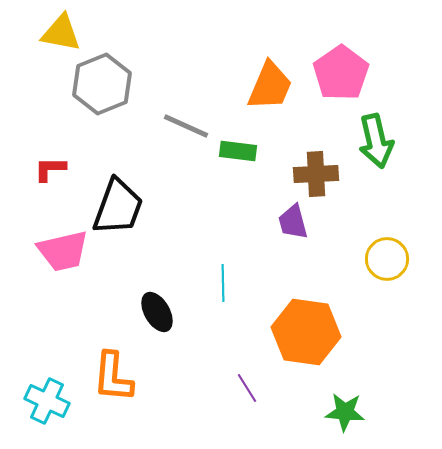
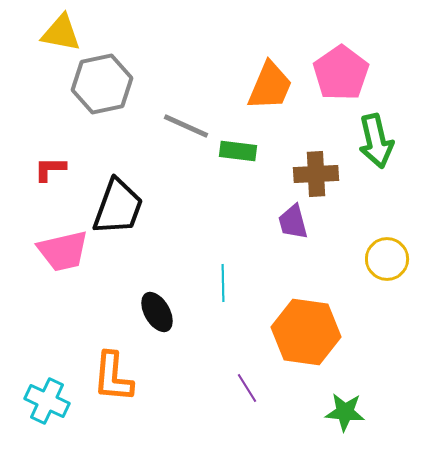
gray hexagon: rotated 10 degrees clockwise
